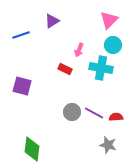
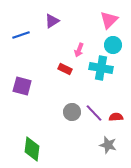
purple line: rotated 18 degrees clockwise
